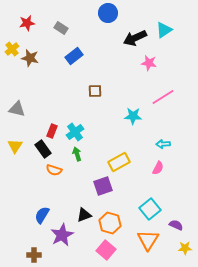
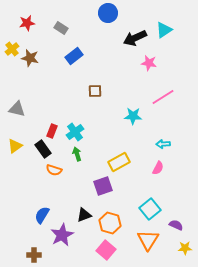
yellow triangle: rotated 21 degrees clockwise
